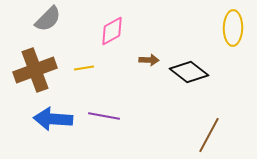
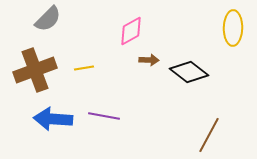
pink diamond: moved 19 px right
